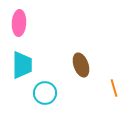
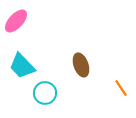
pink ellipse: moved 3 px left, 2 px up; rotated 40 degrees clockwise
cyan trapezoid: moved 1 px down; rotated 136 degrees clockwise
orange line: moved 7 px right; rotated 18 degrees counterclockwise
